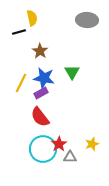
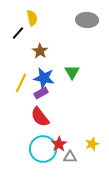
black line: moved 1 px left, 1 px down; rotated 32 degrees counterclockwise
